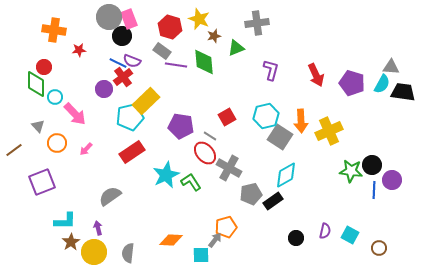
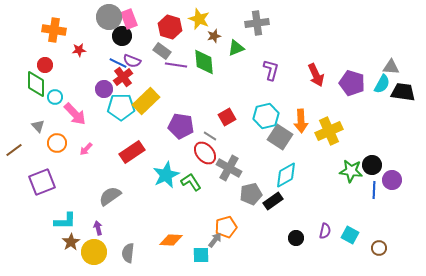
red circle at (44, 67): moved 1 px right, 2 px up
cyan pentagon at (130, 117): moved 9 px left, 10 px up; rotated 12 degrees clockwise
